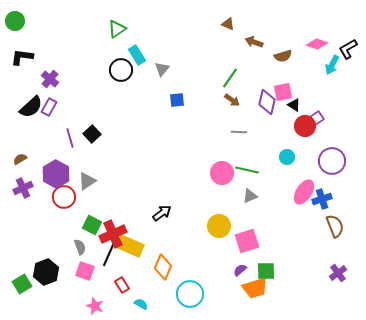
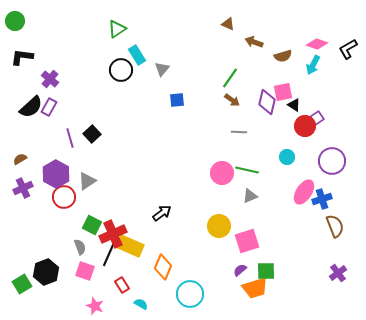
cyan arrow at (332, 65): moved 19 px left
